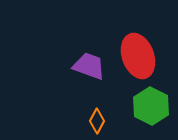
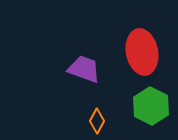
red ellipse: moved 4 px right, 4 px up; rotated 9 degrees clockwise
purple trapezoid: moved 5 px left, 3 px down
